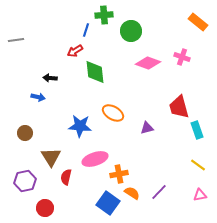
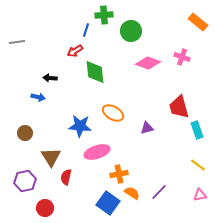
gray line: moved 1 px right, 2 px down
pink ellipse: moved 2 px right, 7 px up
